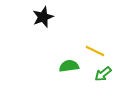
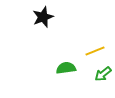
yellow line: rotated 48 degrees counterclockwise
green semicircle: moved 3 px left, 2 px down
